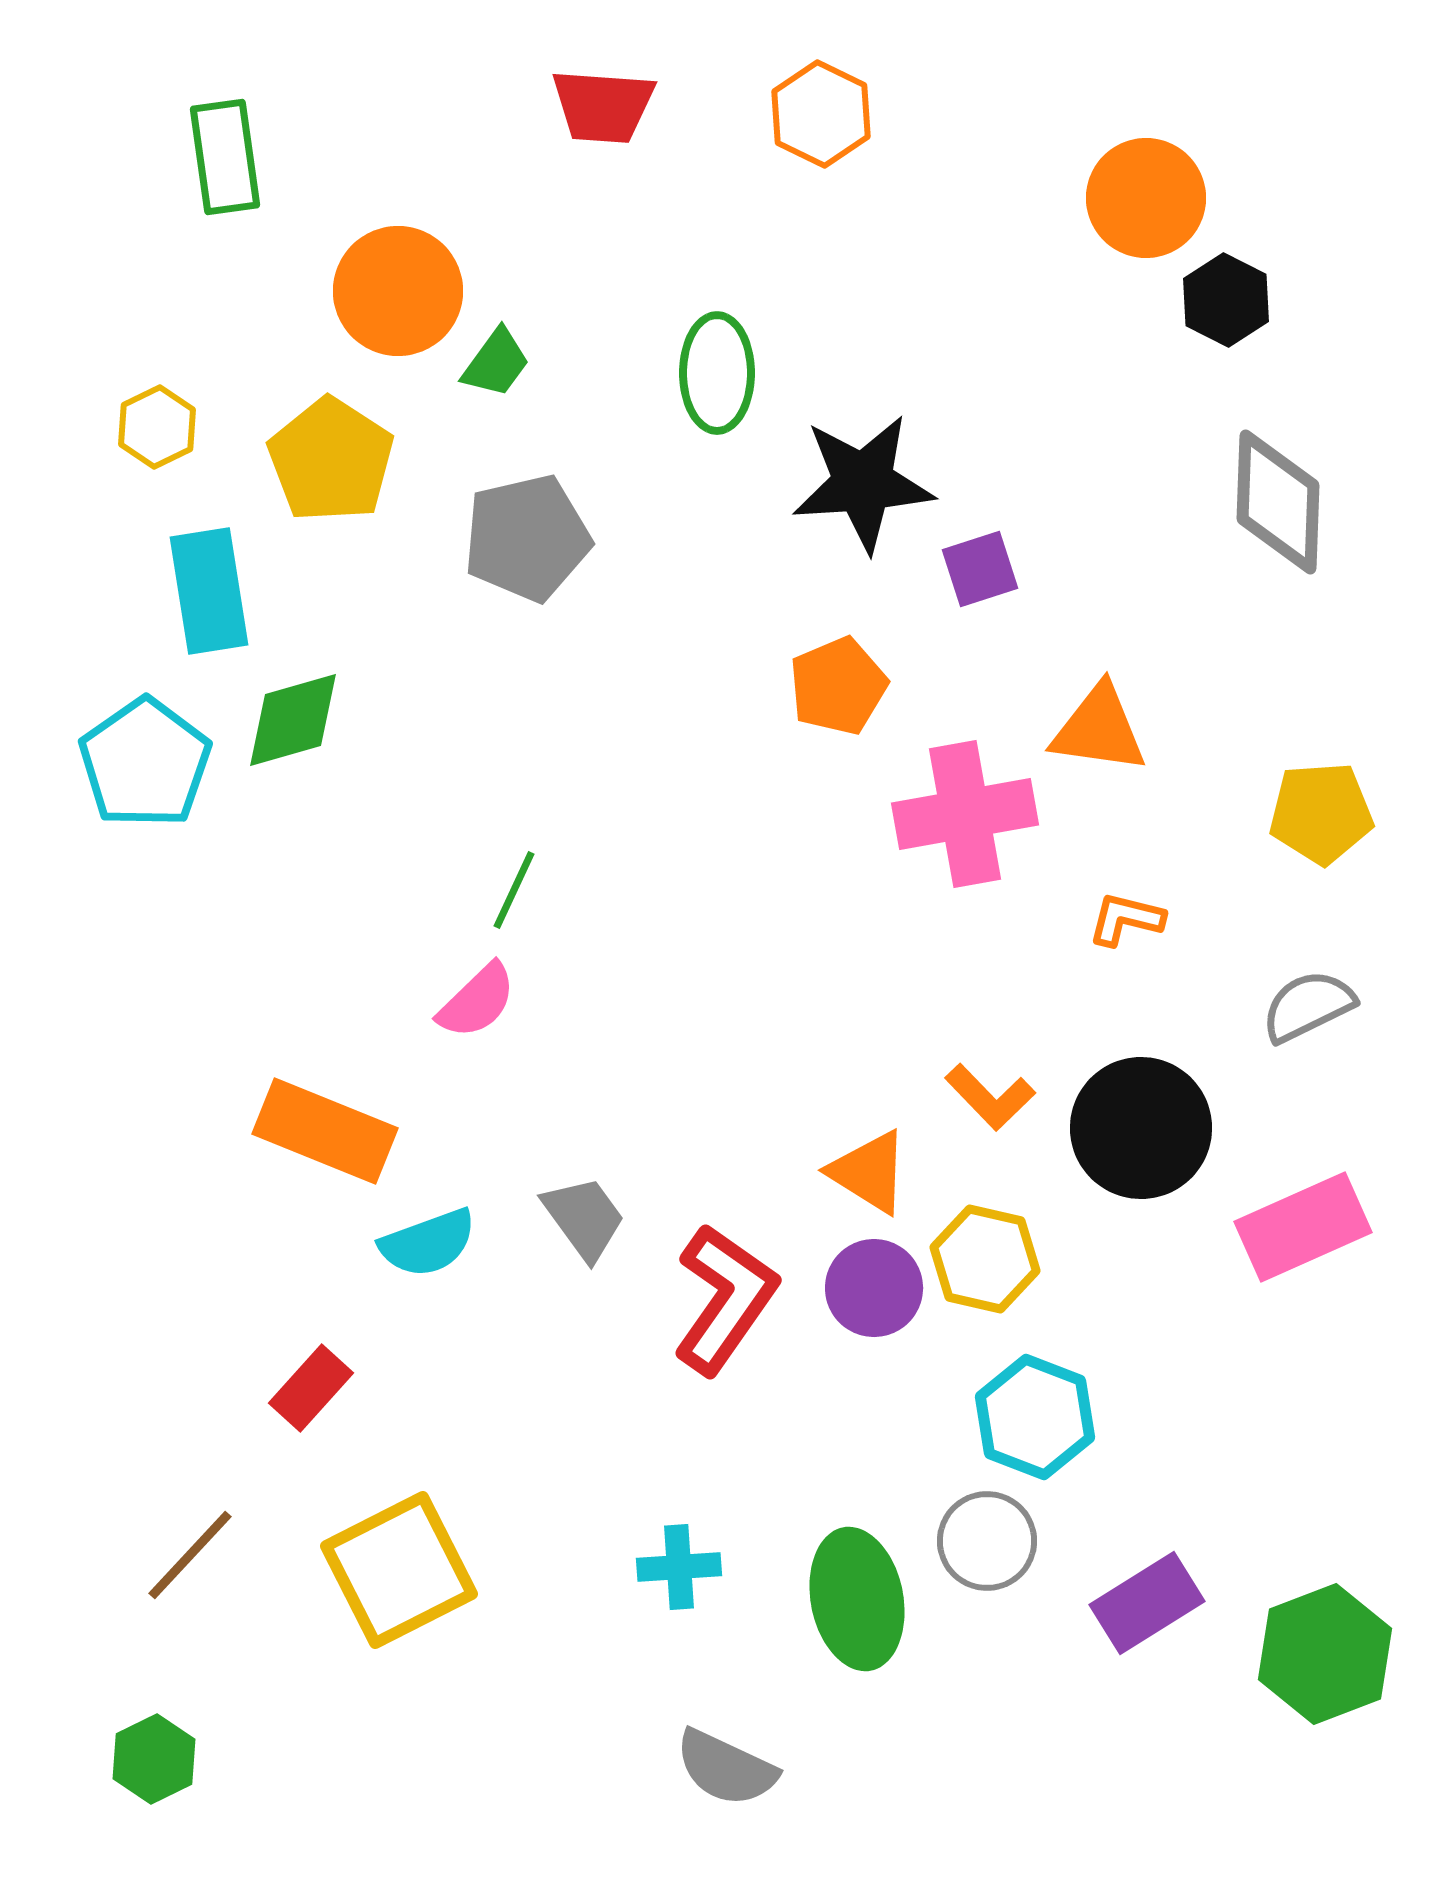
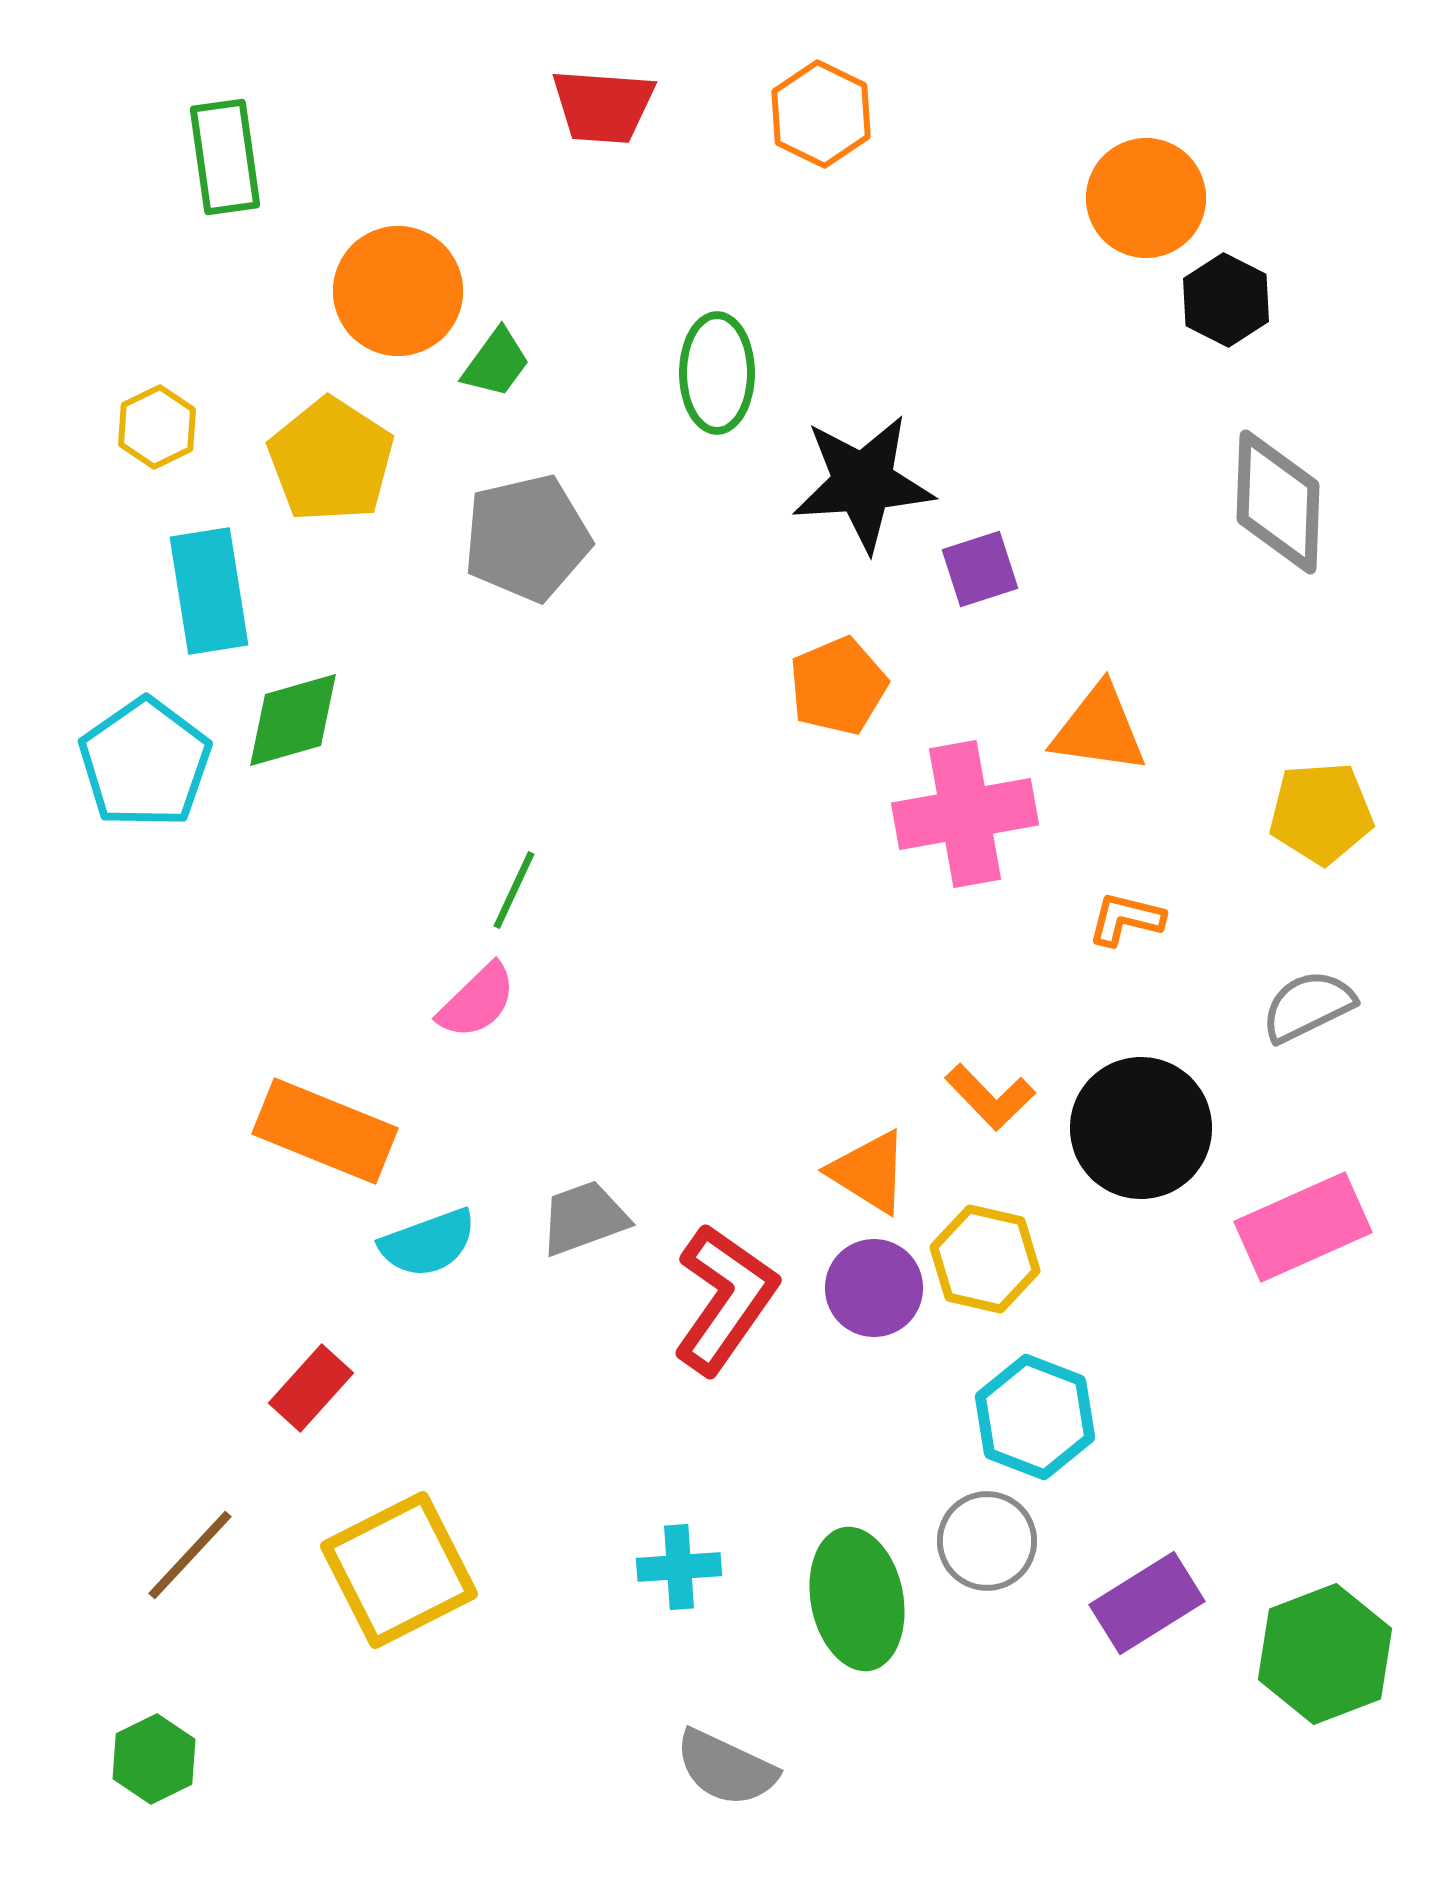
gray trapezoid at (584, 1218): rotated 74 degrees counterclockwise
